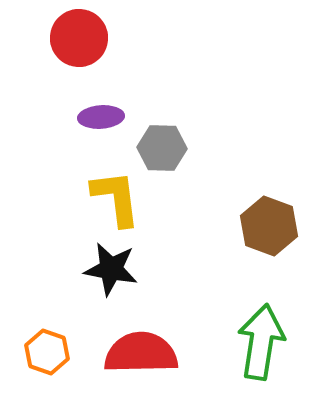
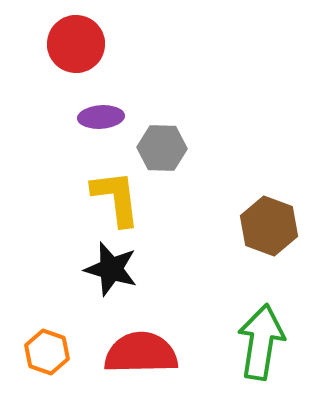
red circle: moved 3 px left, 6 px down
black star: rotated 6 degrees clockwise
